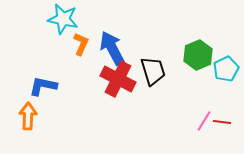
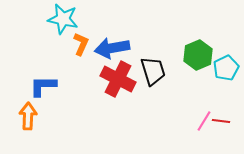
blue arrow: rotated 72 degrees counterclockwise
cyan pentagon: moved 1 px up
blue L-shape: rotated 12 degrees counterclockwise
red line: moved 1 px left, 1 px up
